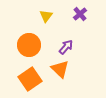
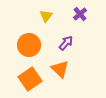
purple arrow: moved 4 px up
